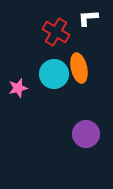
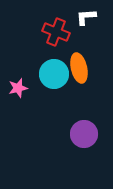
white L-shape: moved 2 px left, 1 px up
red cross: rotated 8 degrees counterclockwise
purple circle: moved 2 px left
